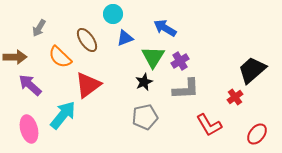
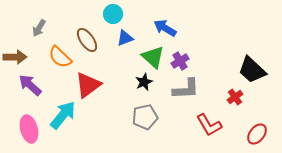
green triangle: rotated 20 degrees counterclockwise
black trapezoid: rotated 96 degrees counterclockwise
